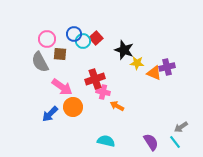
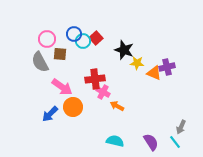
red cross: rotated 12 degrees clockwise
pink cross: rotated 16 degrees clockwise
gray arrow: rotated 32 degrees counterclockwise
cyan semicircle: moved 9 px right
